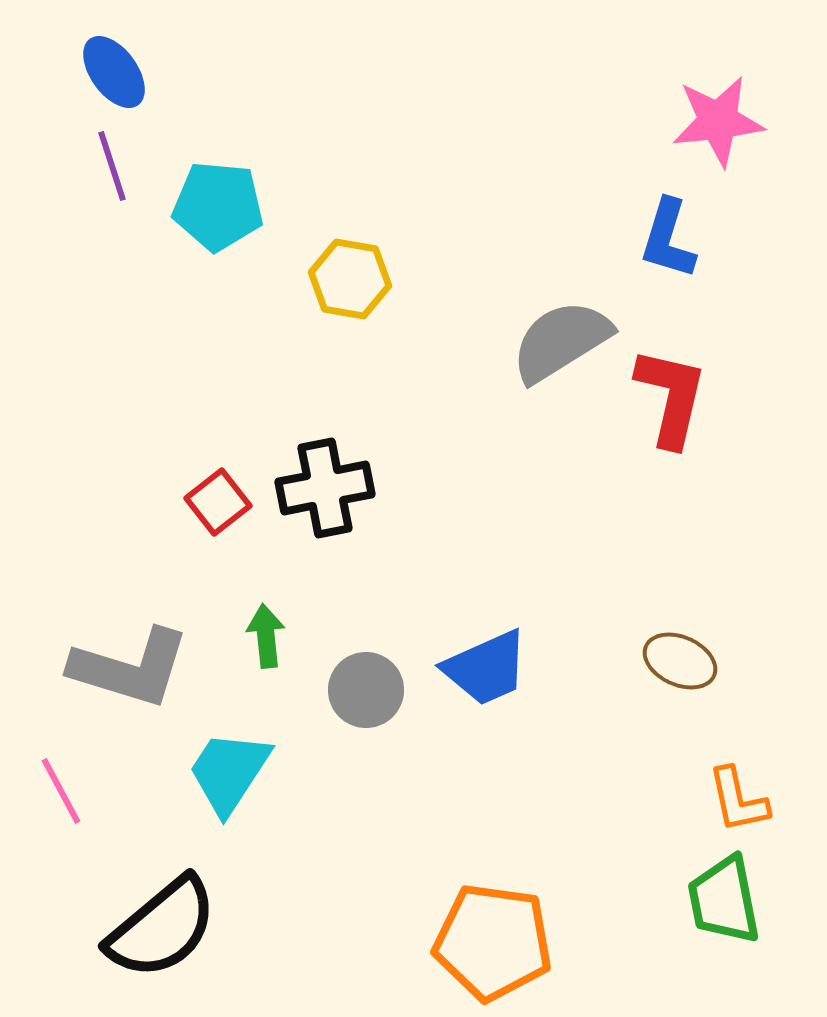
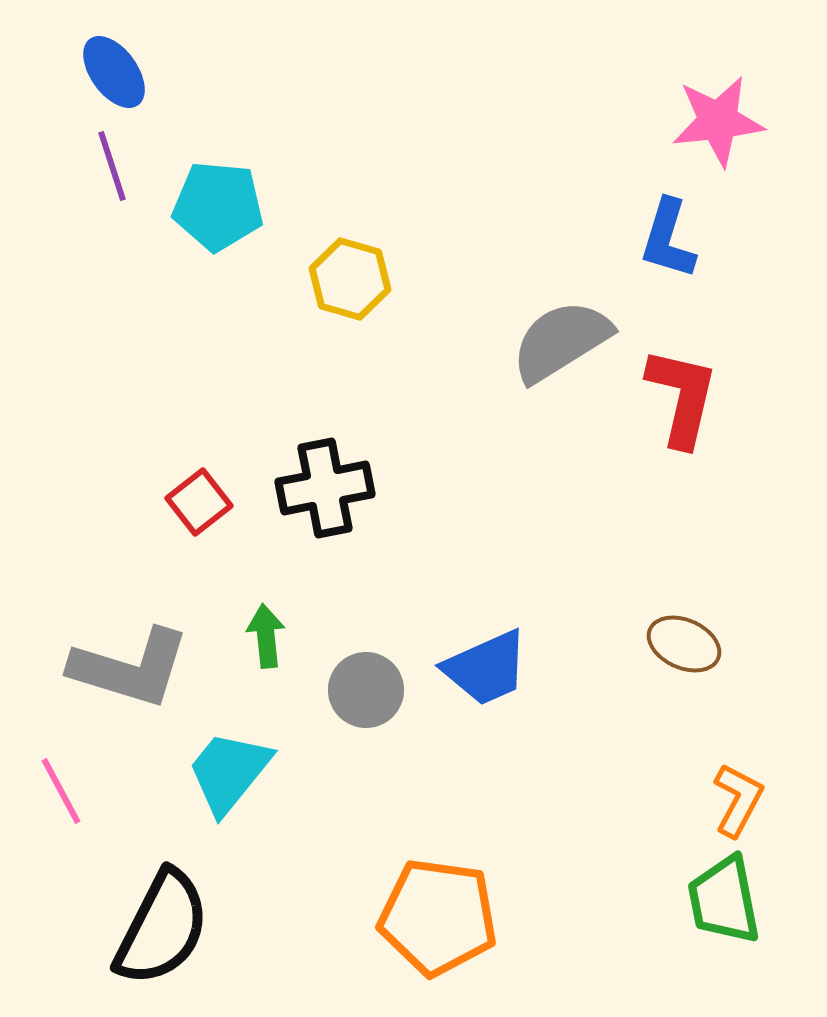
yellow hexagon: rotated 6 degrees clockwise
red L-shape: moved 11 px right
red square: moved 19 px left
brown ellipse: moved 4 px right, 17 px up
cyan trapezoid: rotated 6 degrees clockwise
orange L-shape: rotated 140 degrees counterclockwise
black semicircle: rotated 23 degrees counterclockwise
orange pentagon: moved 55 px left, 25 px up
